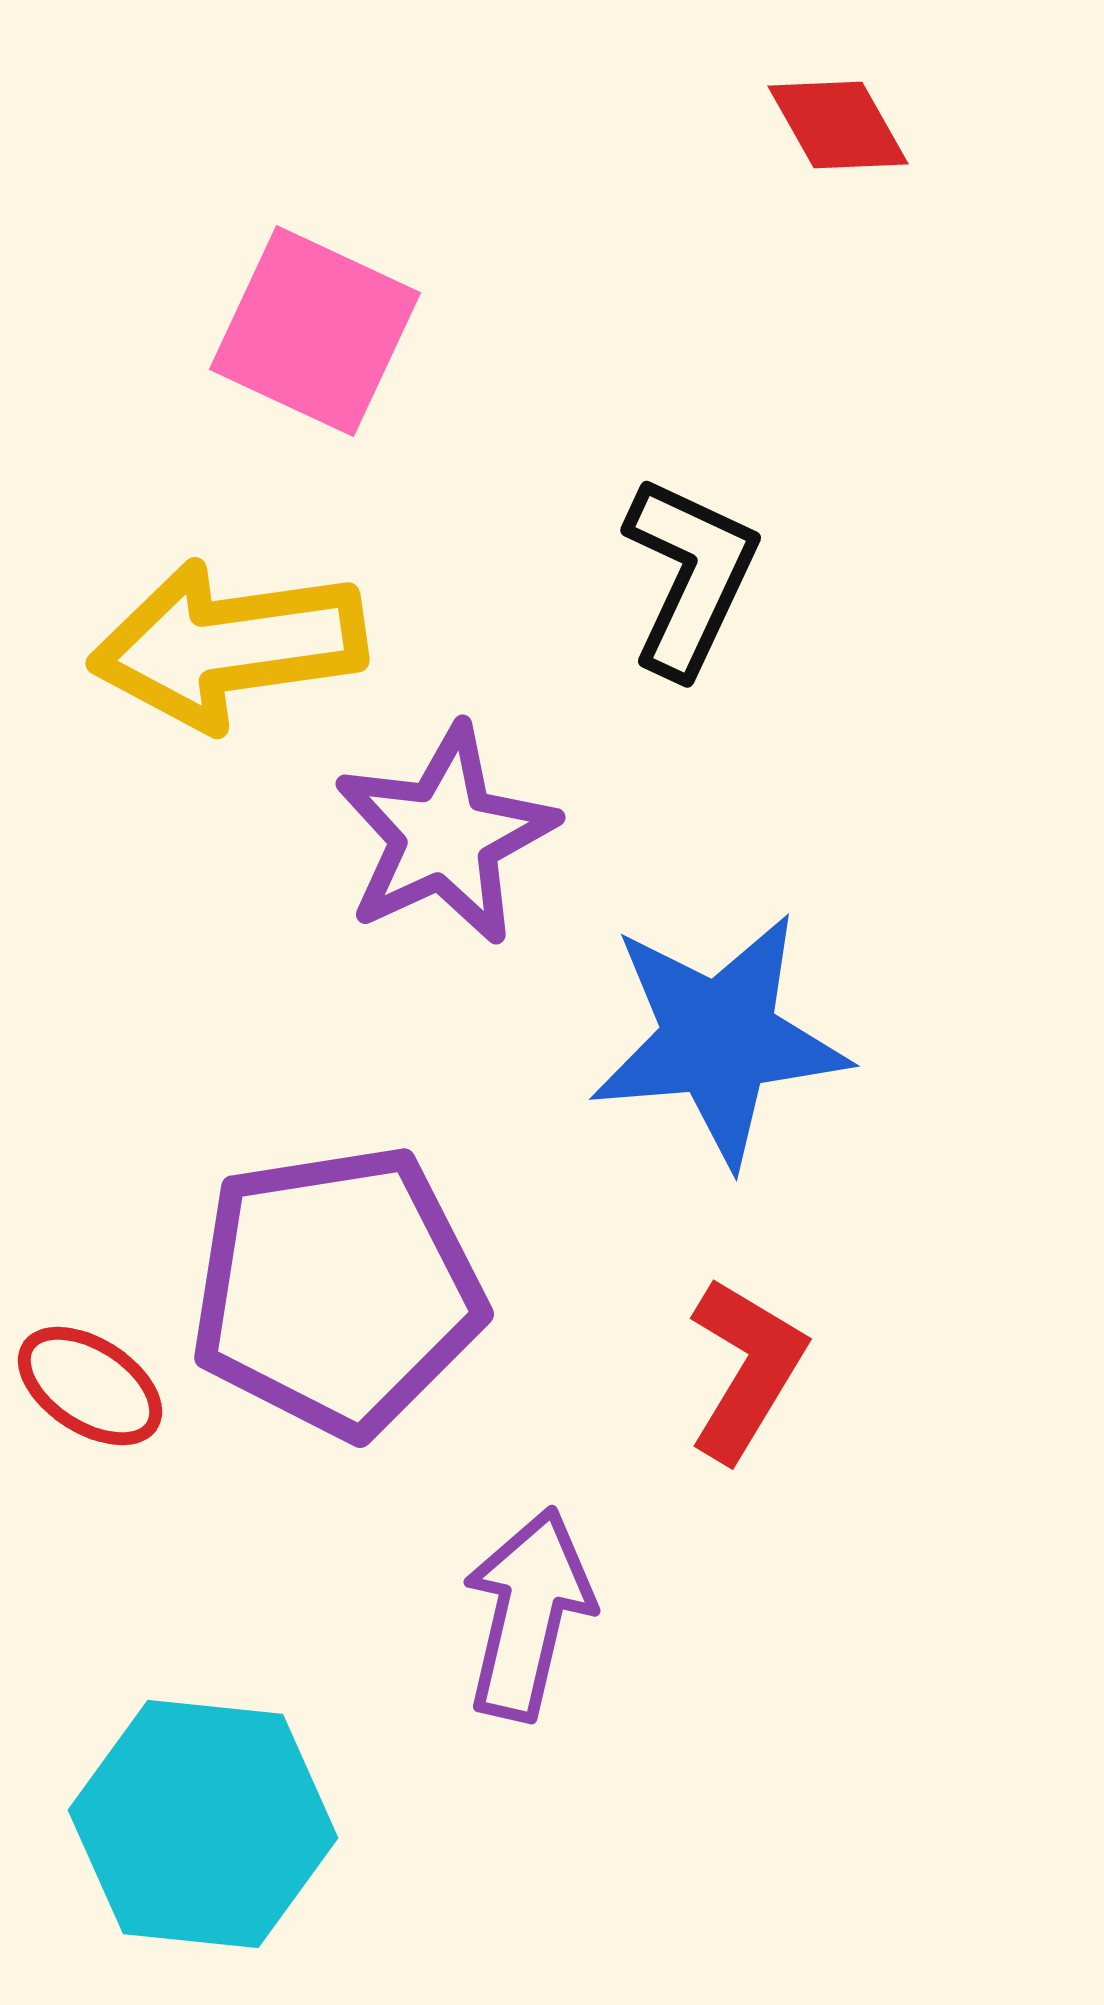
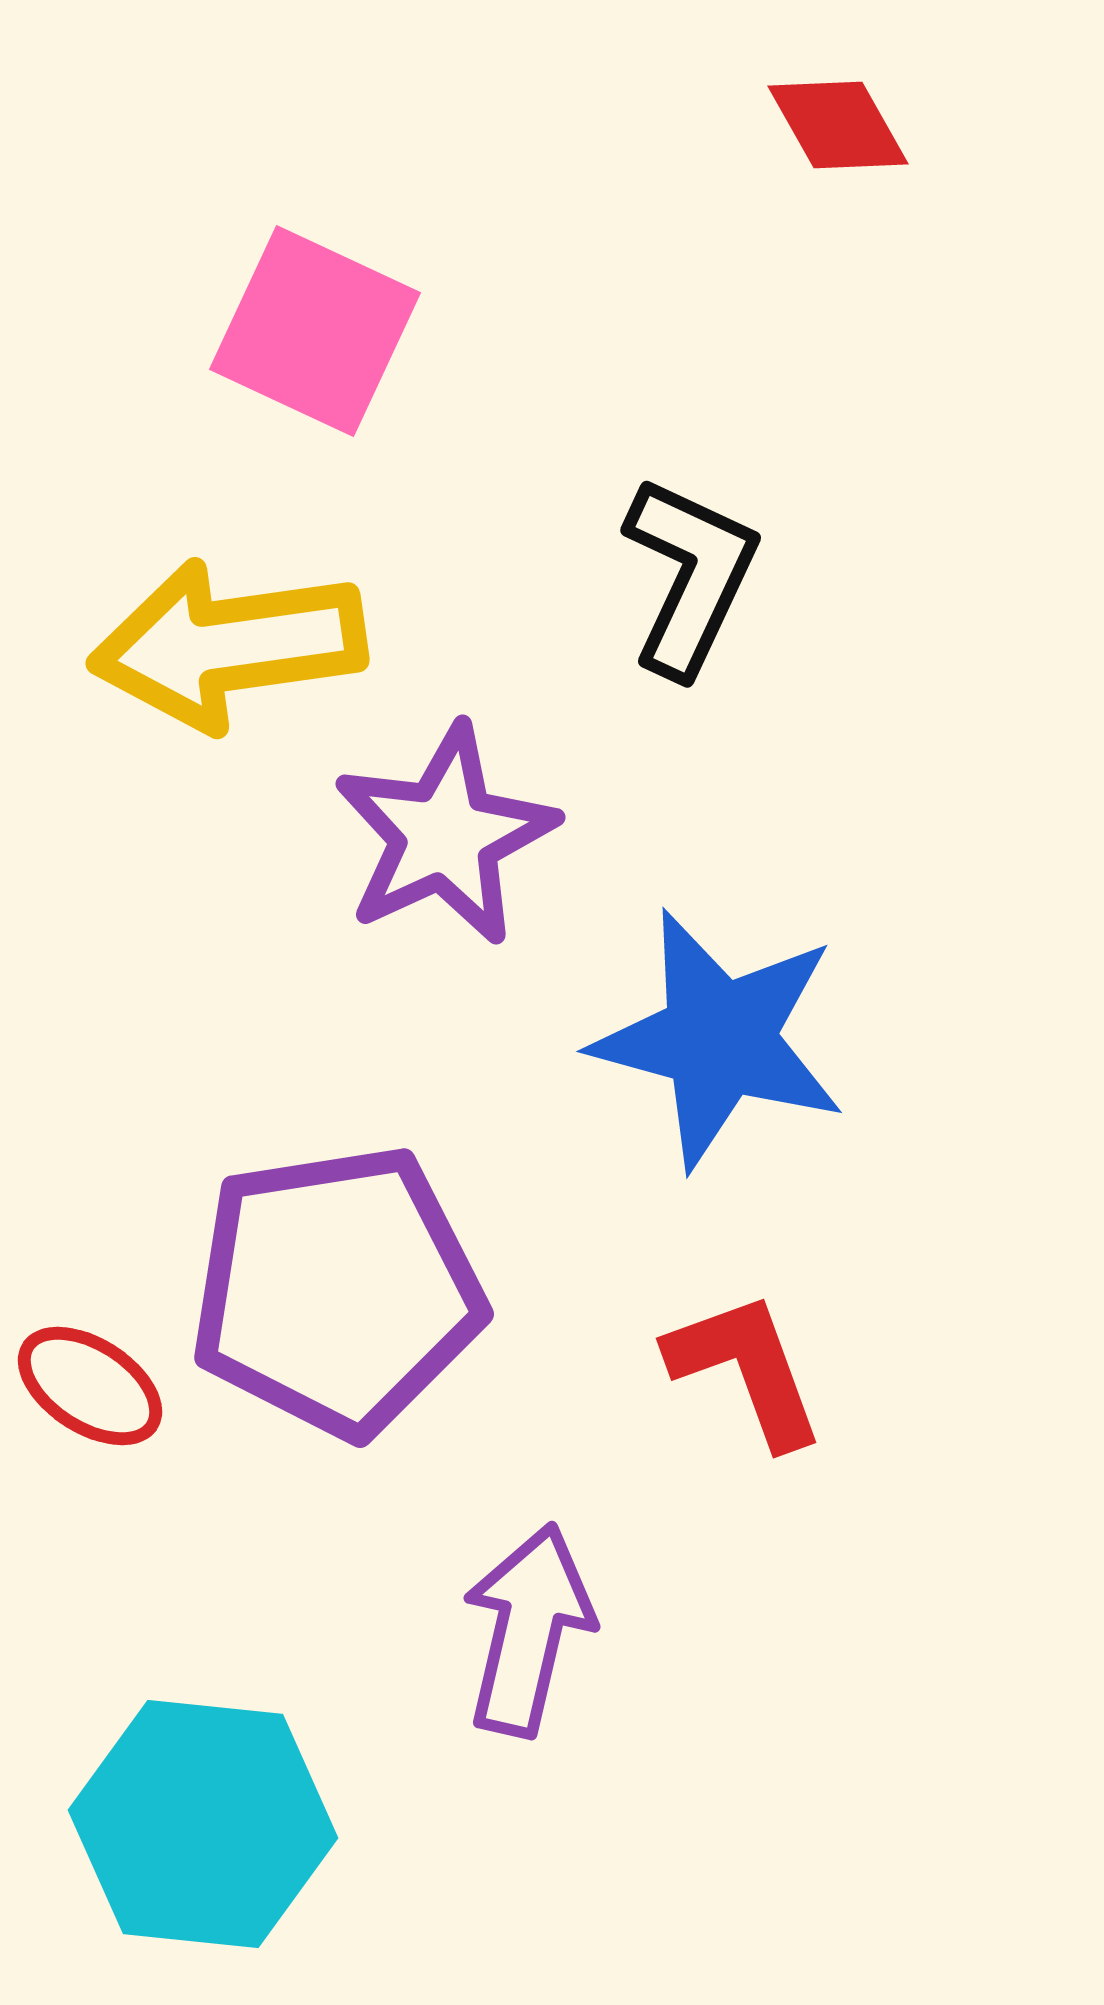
blue star: rotated 20 degrees clockwise
red L-shape: rotated 51 degrees counterclockwise
purple arrow: moved 16 px down
